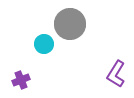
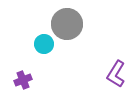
gray circle: moved 3 px left
purple cross: moved 2 px right
